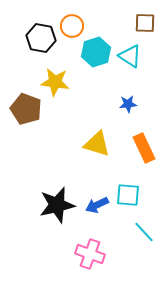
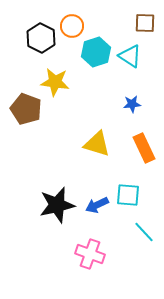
black hexagon: rotated 16 degrees clockwise
blue star: moved 4 px right
